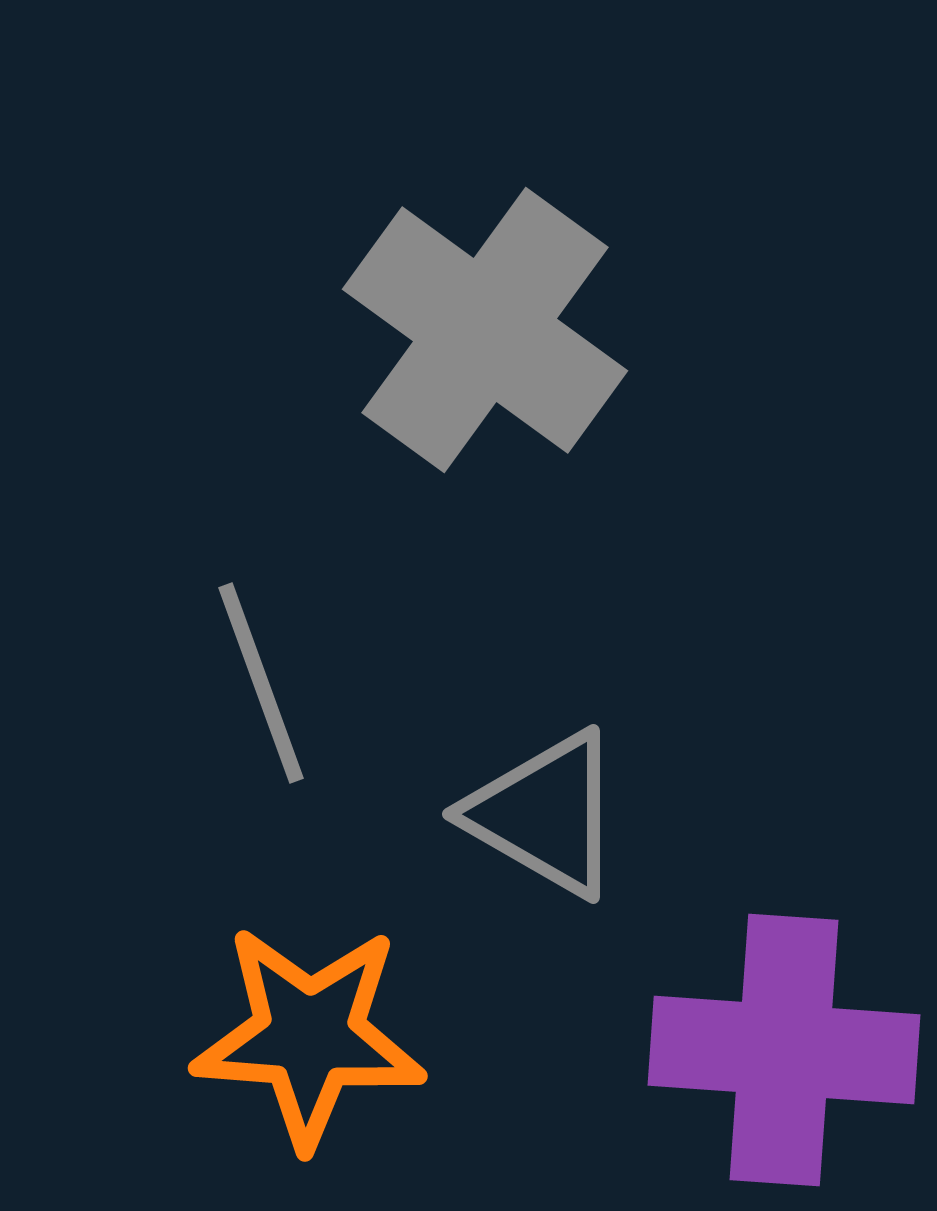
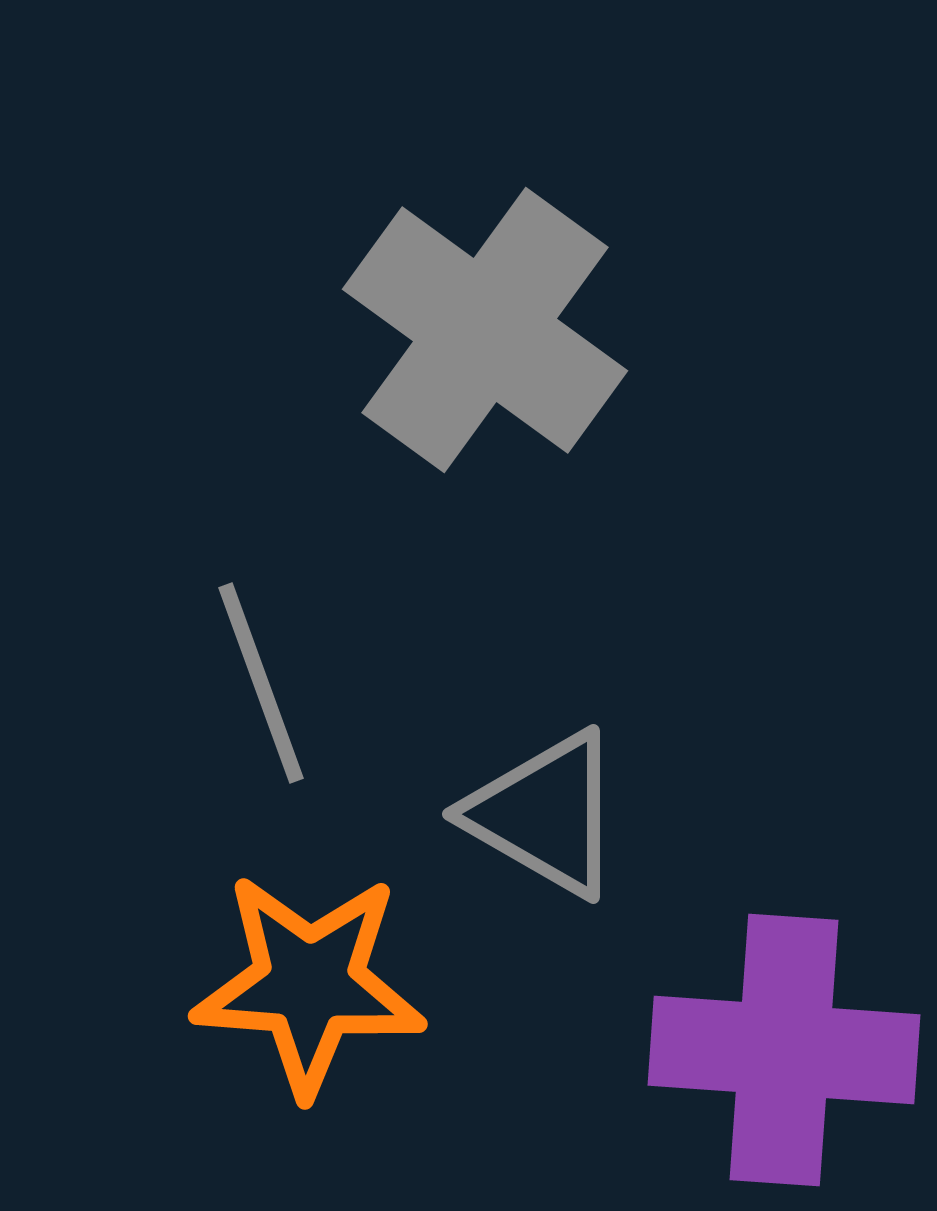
orange star: moved 52 px up
